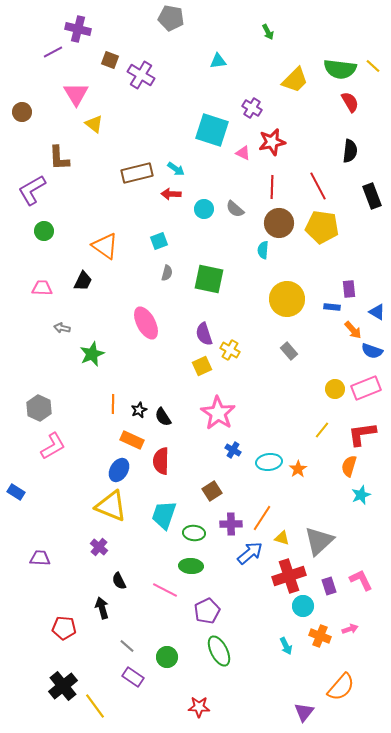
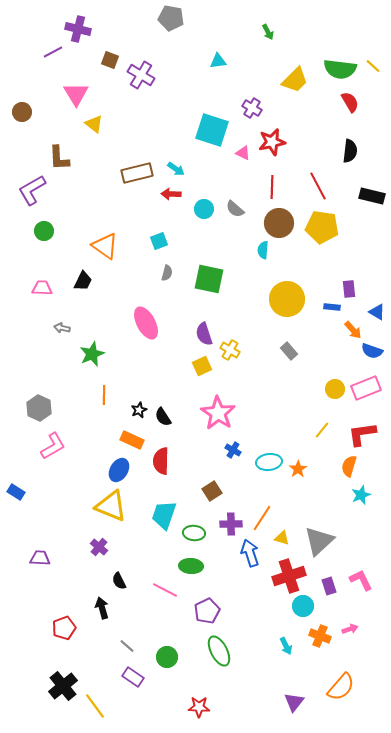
black rectangle at (372, 196): rotated 55 degrees counterclockwise
orange line at (113, 404): moved 9 px left, 9 px up
blue arrow at (250, 553): rotated 68 degrees counterclockwise
red pentagon at (64, 628): rotated 25 degrees counterclockwise
purple triangle at (304, 712): moved 10 px left, 10 px up
